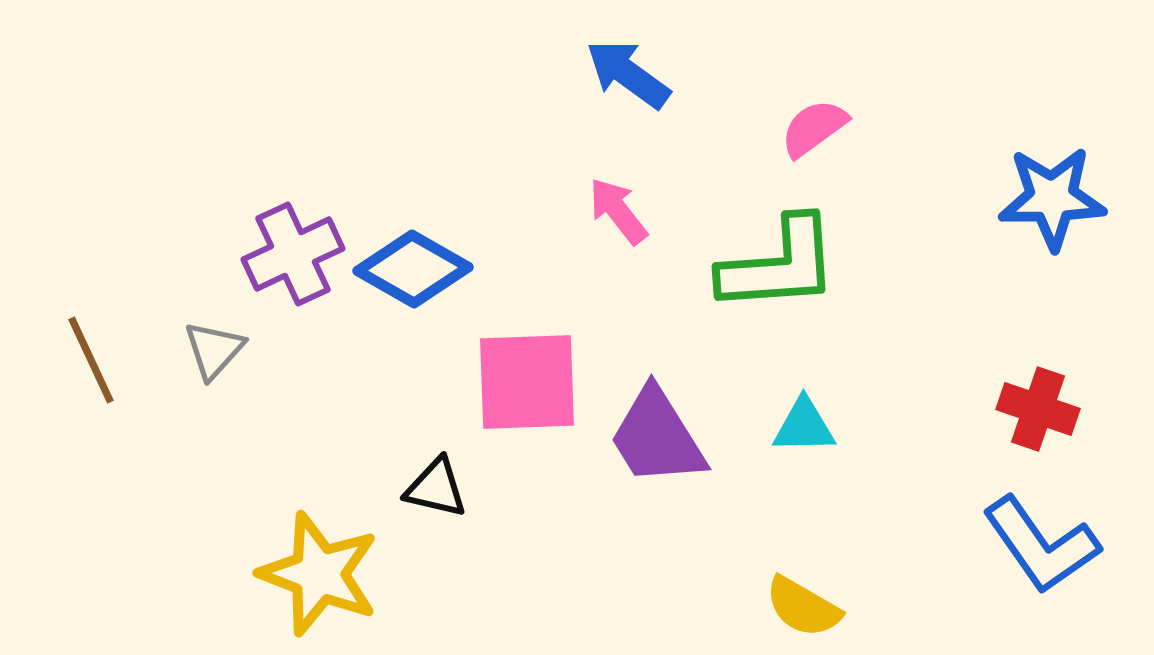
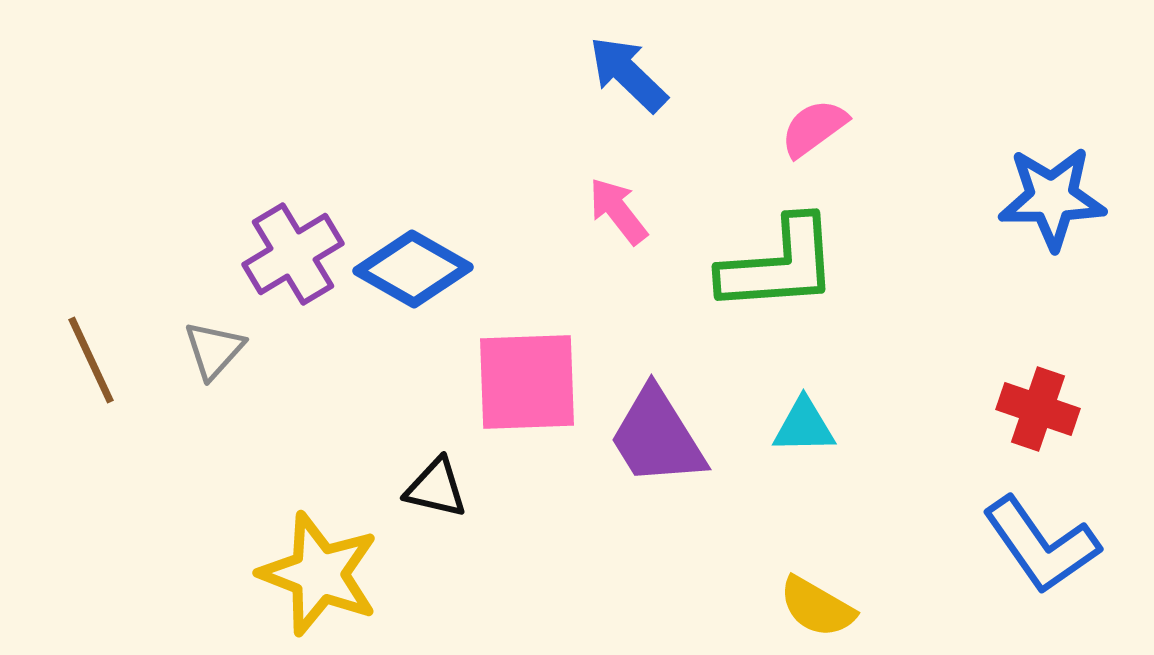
blue arrow: rotated 8 degrees clockwise
purple cross: rotated 6 degrees counterclockwise
yellow semicircle: moved 14 px right
